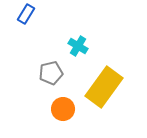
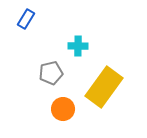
blue rectangle: moved 5 px down
cyan cross: rotated 30 degrees counterclockwise
